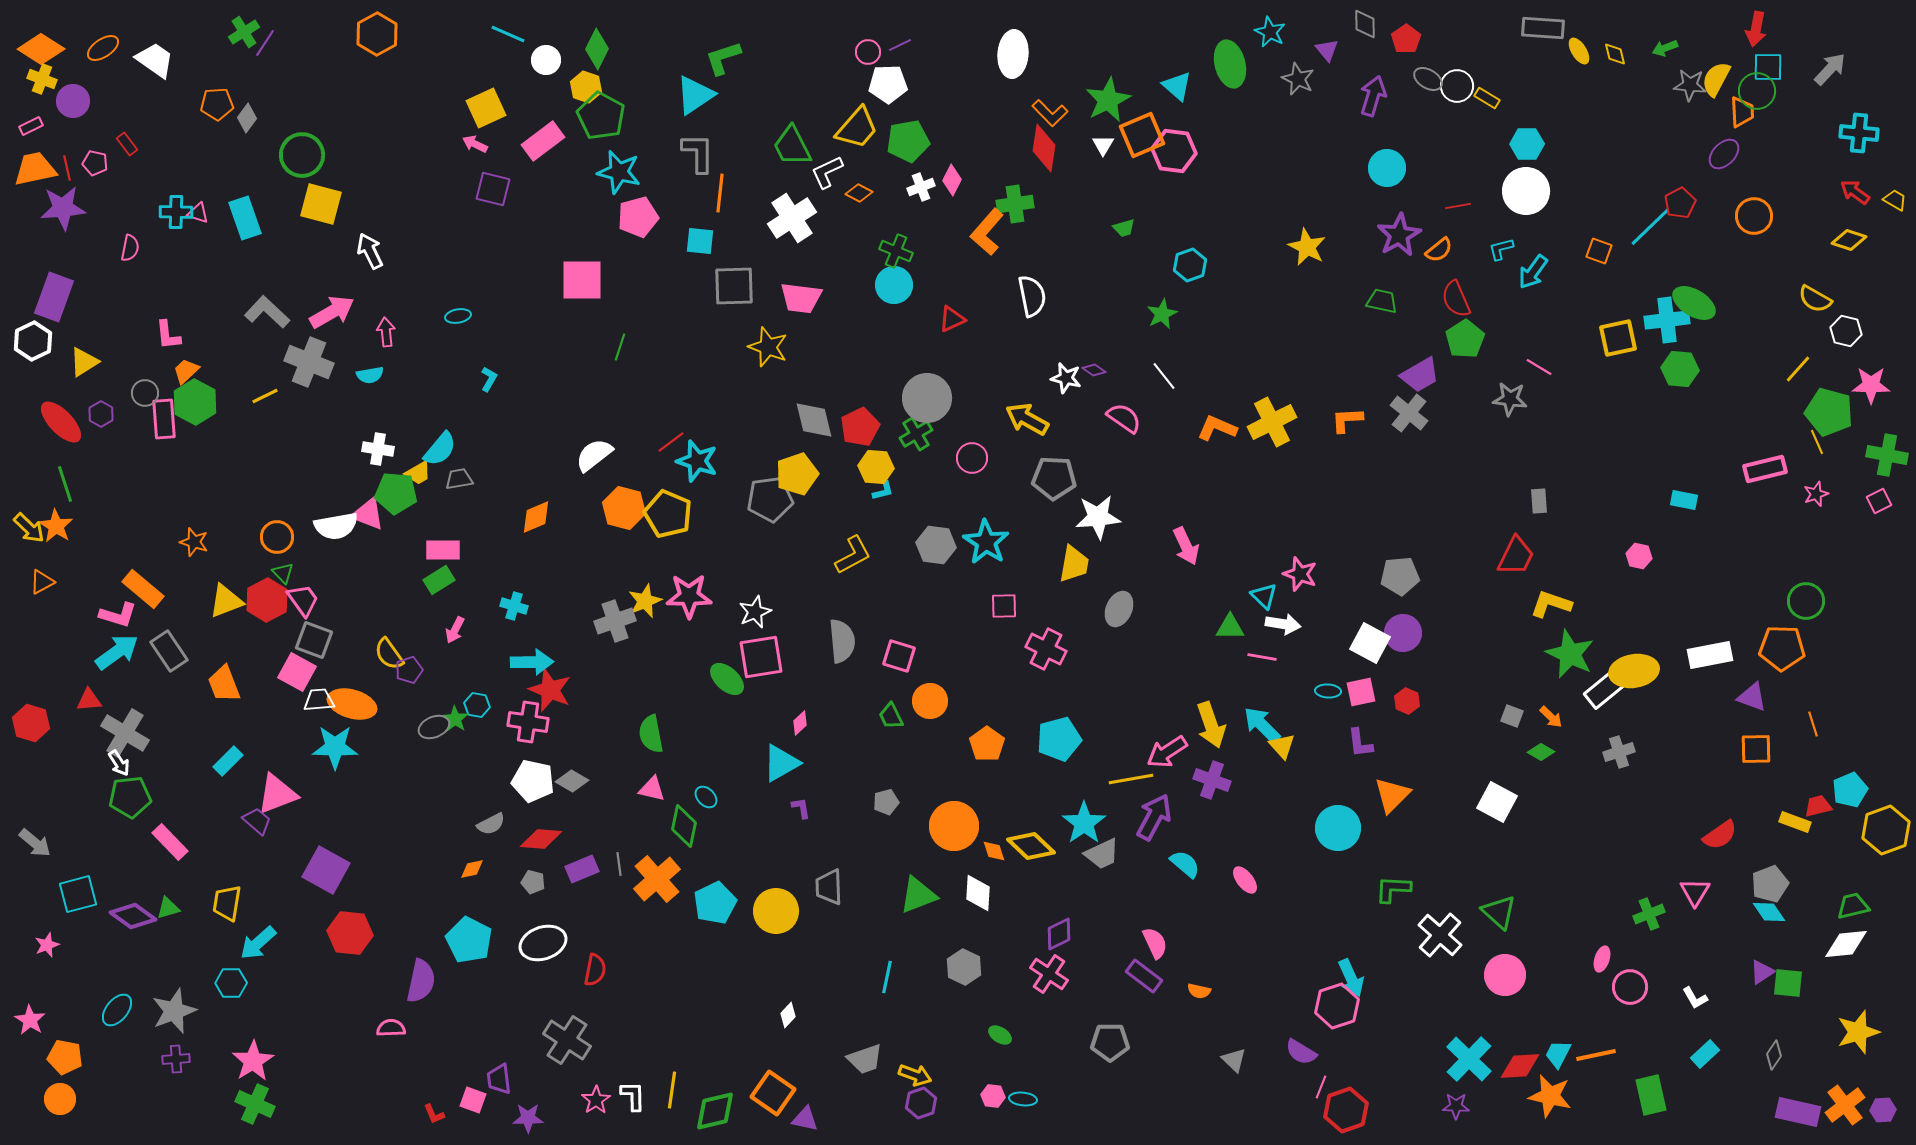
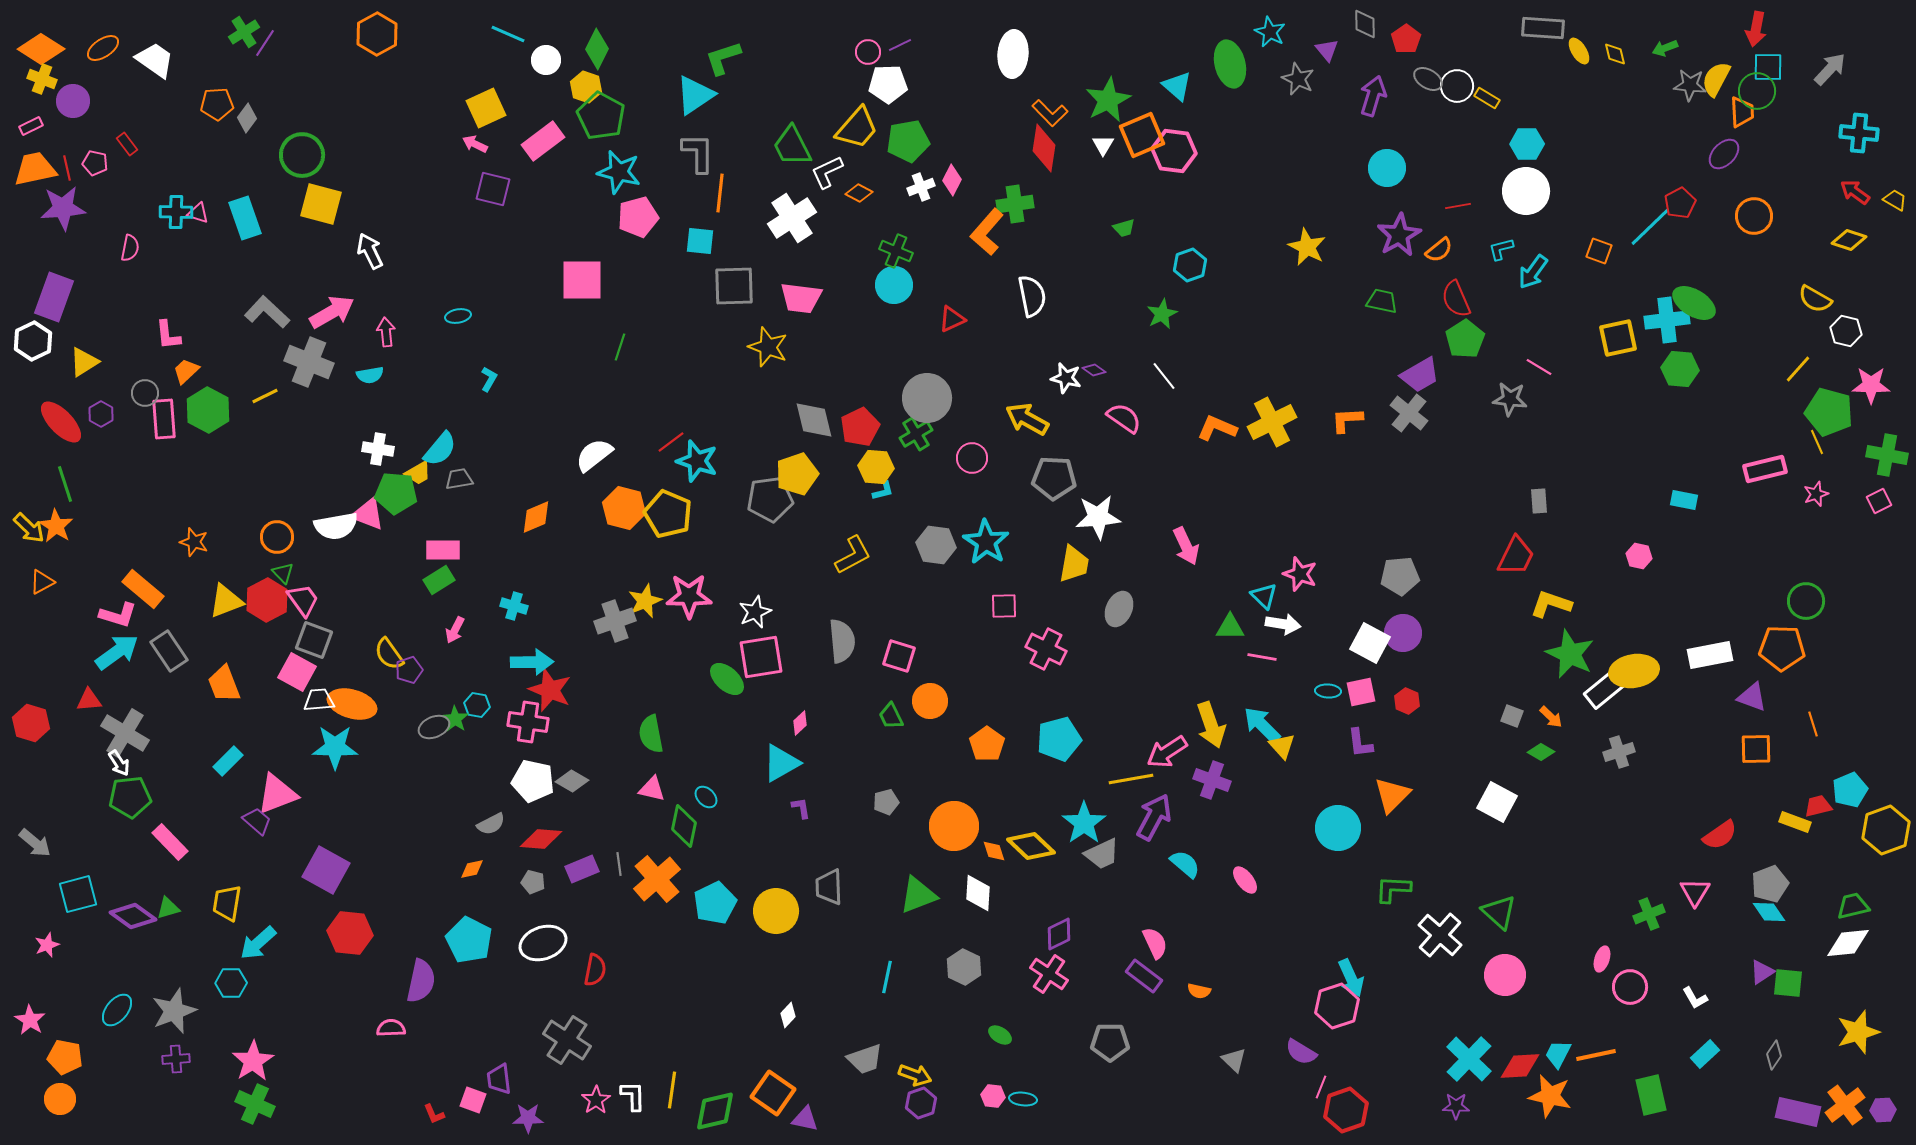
green hexagon at (195, 402): moved 13 px right, 8 px down
white diamond at (1846, 944): moved 2 px right, 1 px up
